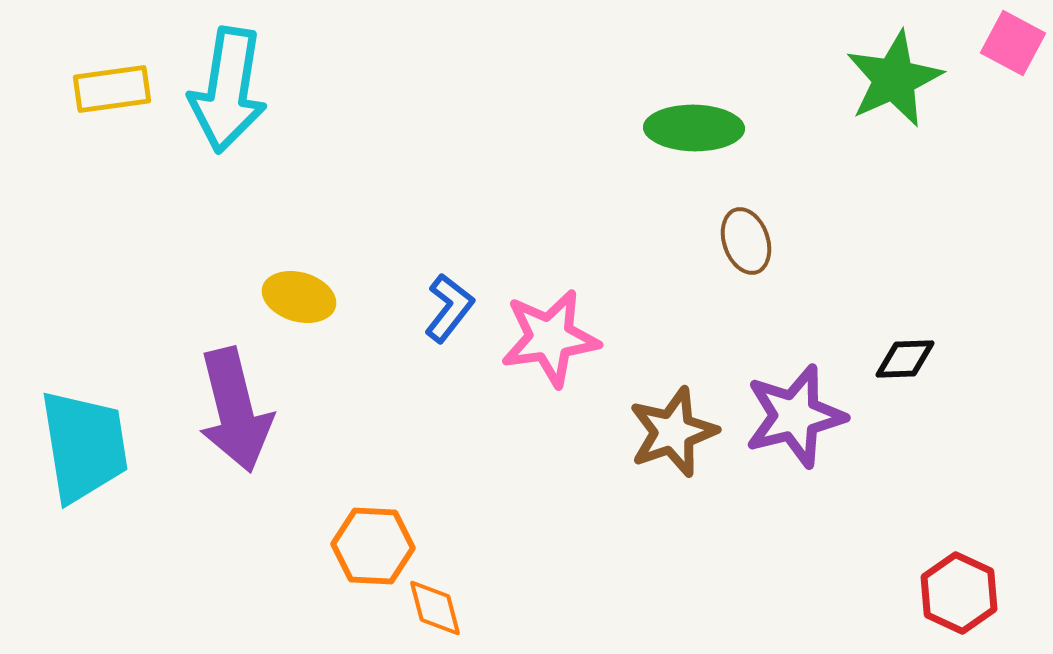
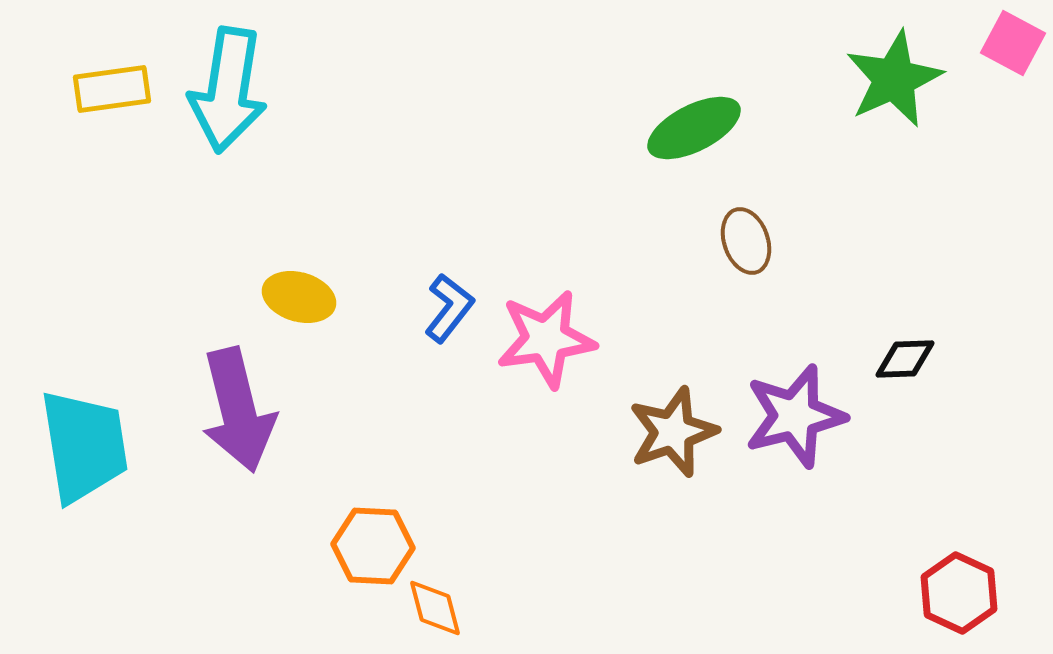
green ellipse: rotated 28 degrees counterclockwise
pink star: moved 4 px left, 1 px down
purple arrow: moved 3 px right
